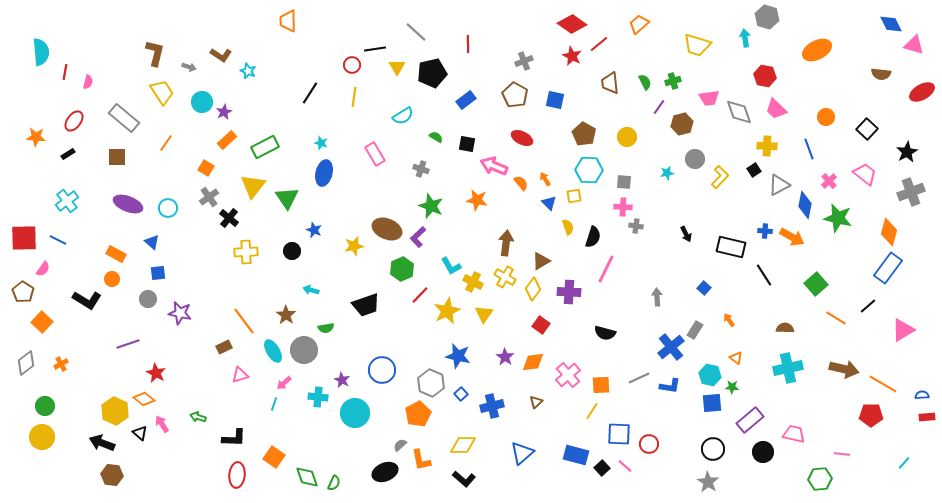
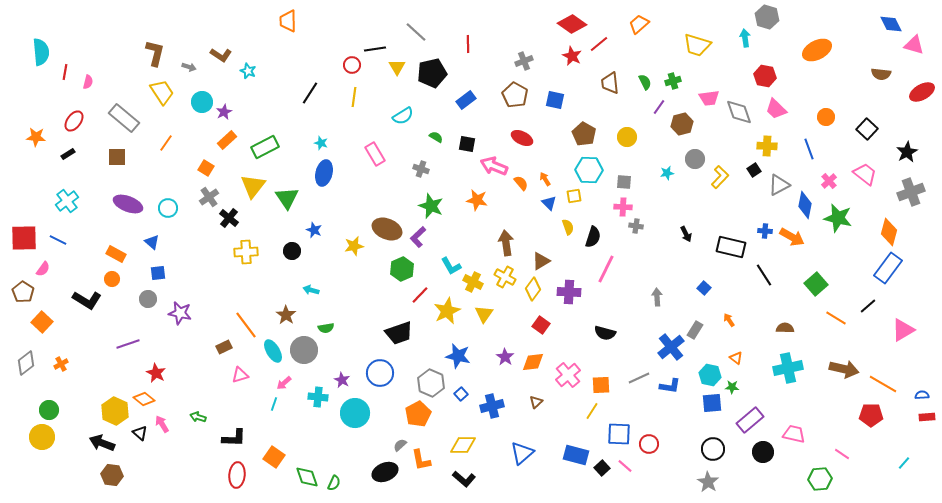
brown arrow at (506, 243): rotated 15 degrees counterclockwise
black trapezoid at (366, 305): moved 33 px right, 28 px down
orange line at (244, 321): moved 2 px right, 4 px down
blue circle at (382, 370): moved 2 px left, 3 px down
green circle at (45, 406): moved 4 px right, 4 px down
pink line at (842, 454): rotated 28 degrees clockwise
